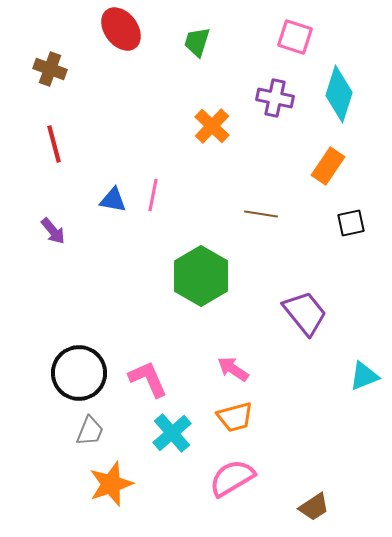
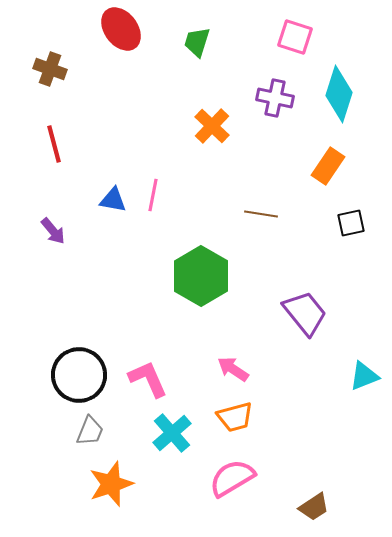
black circle: moved 2 px down
